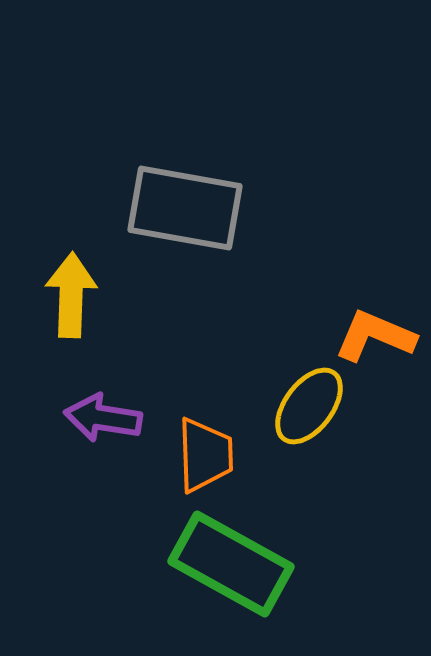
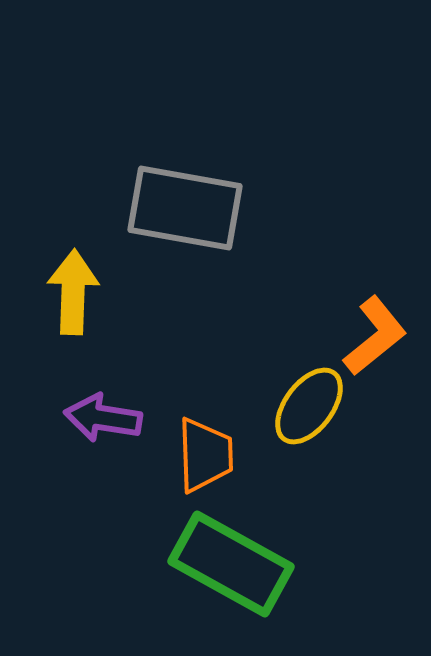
yellow arrow: moved 2 px right, 3 px up
orange L-shape: rotated 118 degrees clockwise
